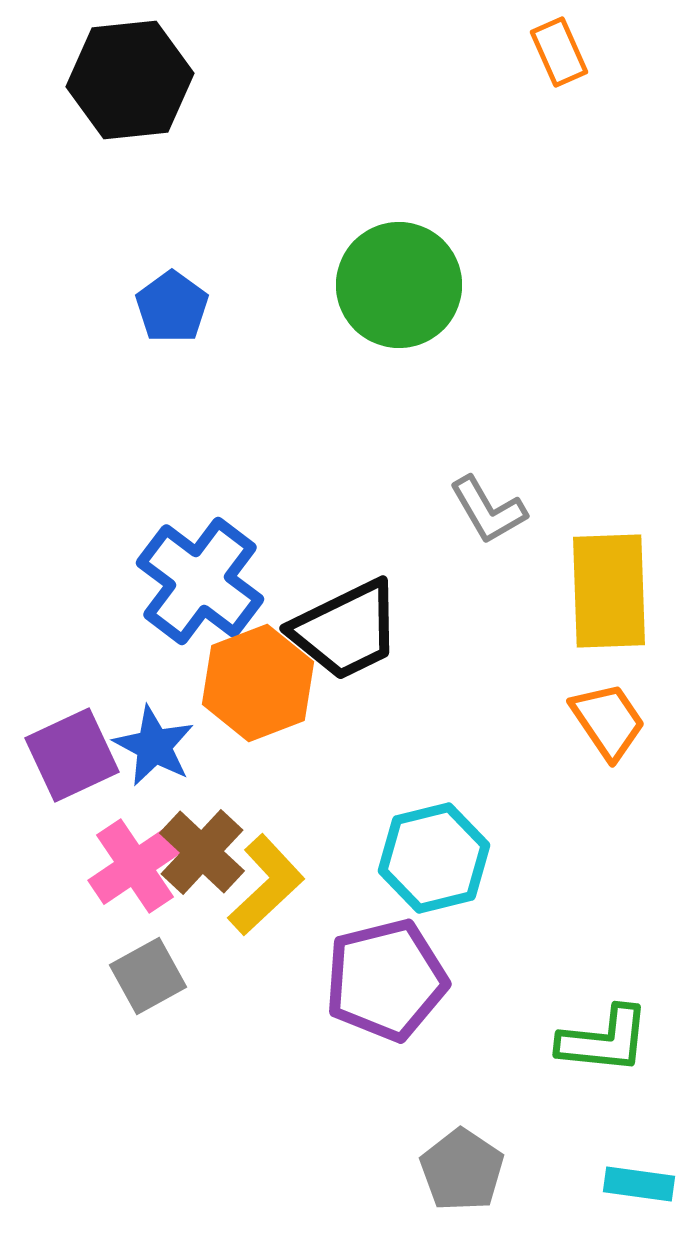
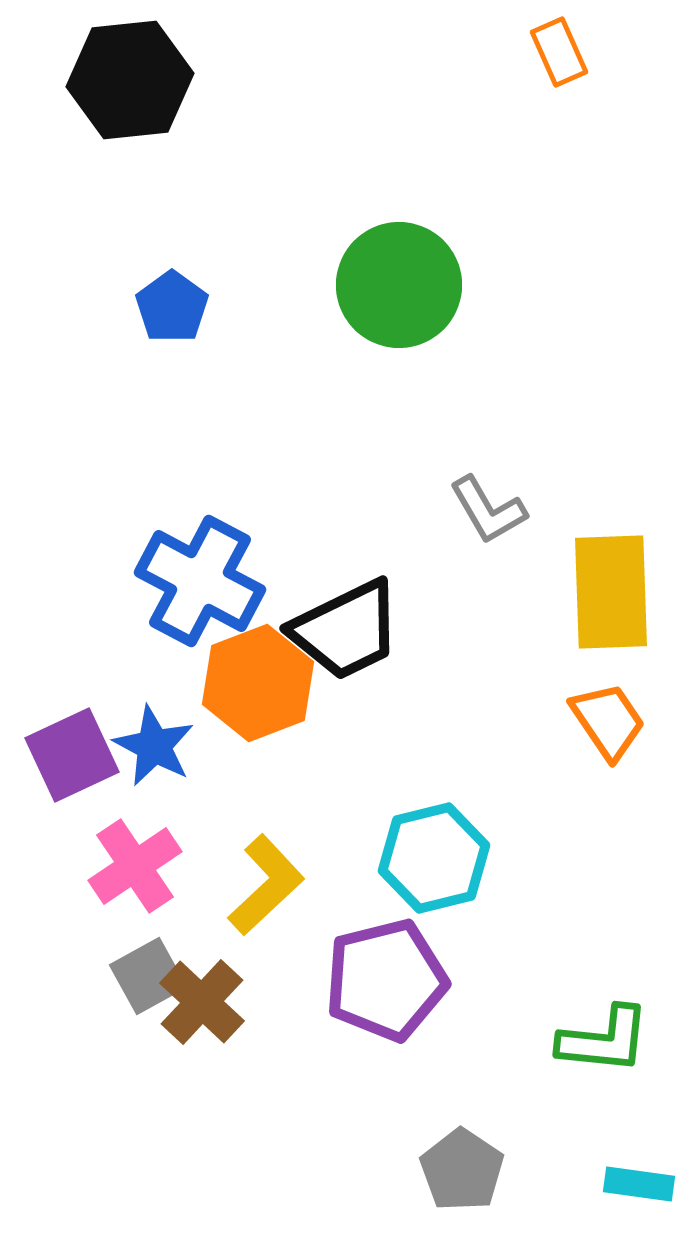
blue cross: rotated 9 degrees counterclockwise
yellow rectangle: moved 2 px right, 1 px down
brown cross: moved 150 px down
